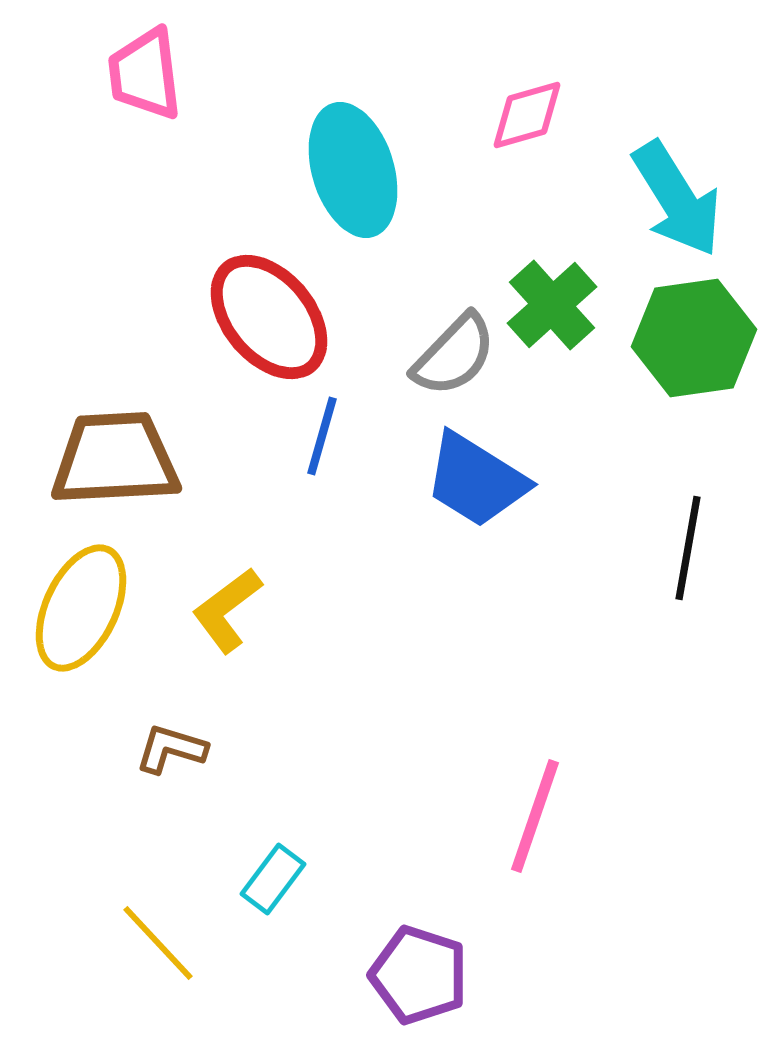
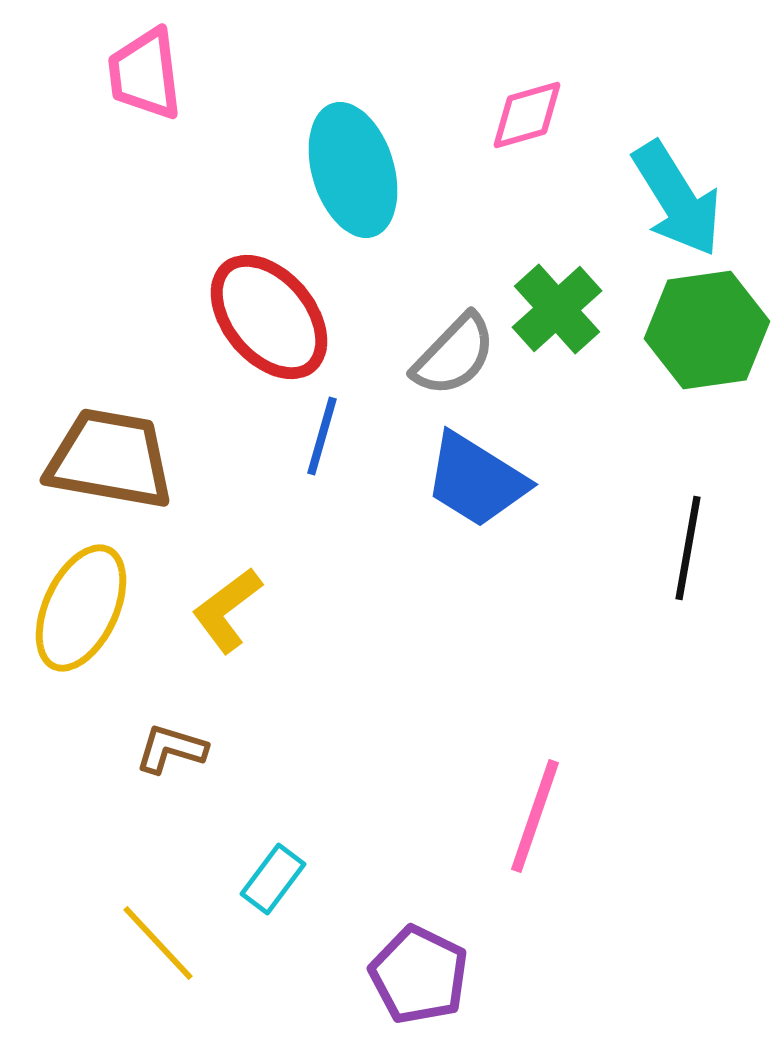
green cross: moved 5 px right, 4 px down
green hexagon: moved 13 px right, 8 px up
brown trapezoid: moved 5 px left; rotated 13 degrees clockwise
purple pentagon: rotated 8 degrees clockwise
